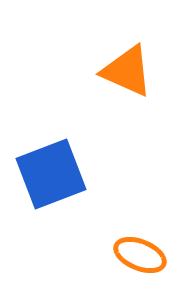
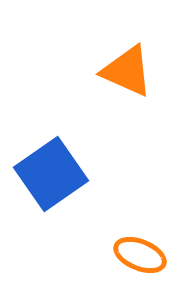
blue square: rotated 14 degrees counterclockwise
